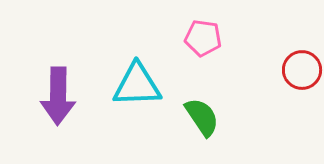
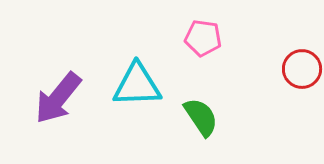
red circle: moved 1 px up
purple arrow: moved 2 px down; rotated 38 degrees clockwise
green semicircle: moved 1 px left
